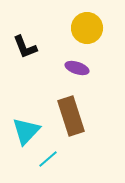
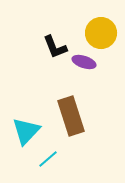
yellow circle: moved 14 px right, 5 px down
black L-shape: moved 30 px right
purple ellipse: moved 7 px right, 6 px up
